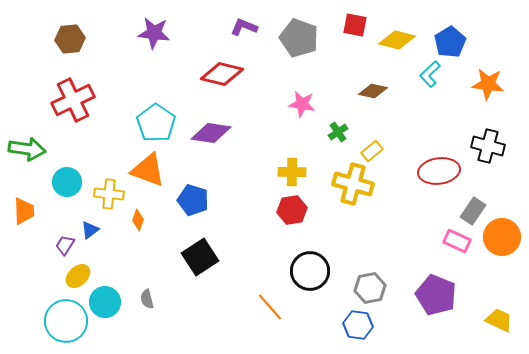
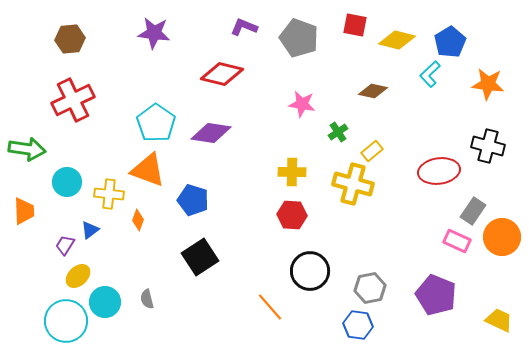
red hexagon at (292, 210): moved 5 px down; rotated 12 degrees clockwise
